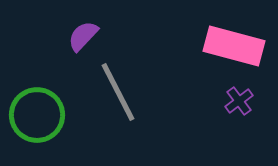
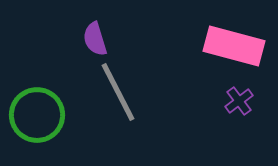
purple semicircle: moved 12 px right, 3 px down; rotated 60 degrees counterclockwise
